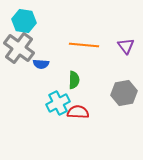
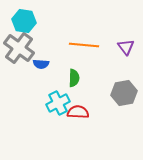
purple triangle: moved 1 px down
green semicircle: moved 2 px up
